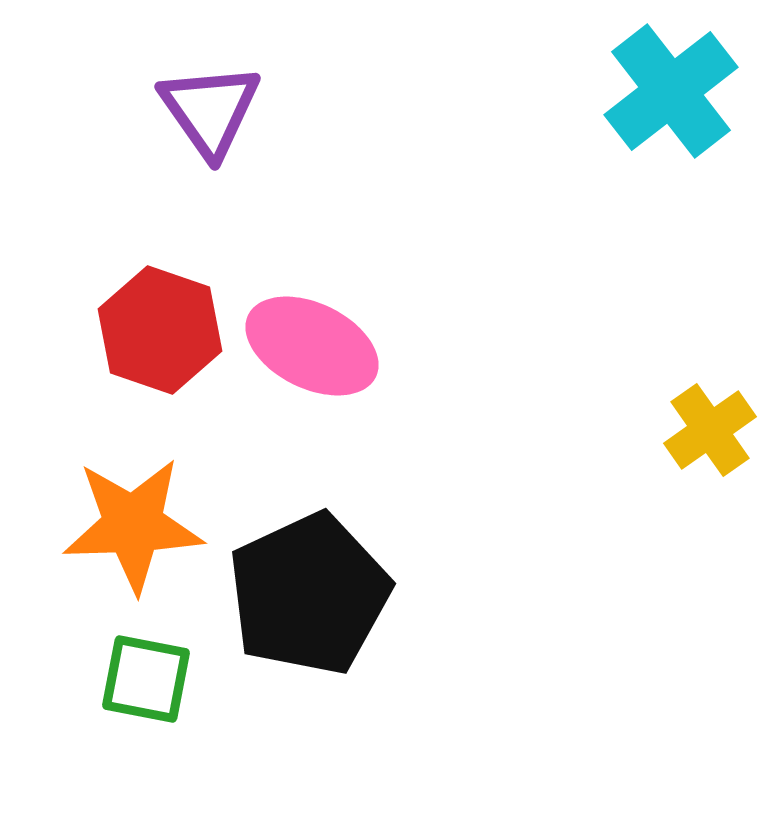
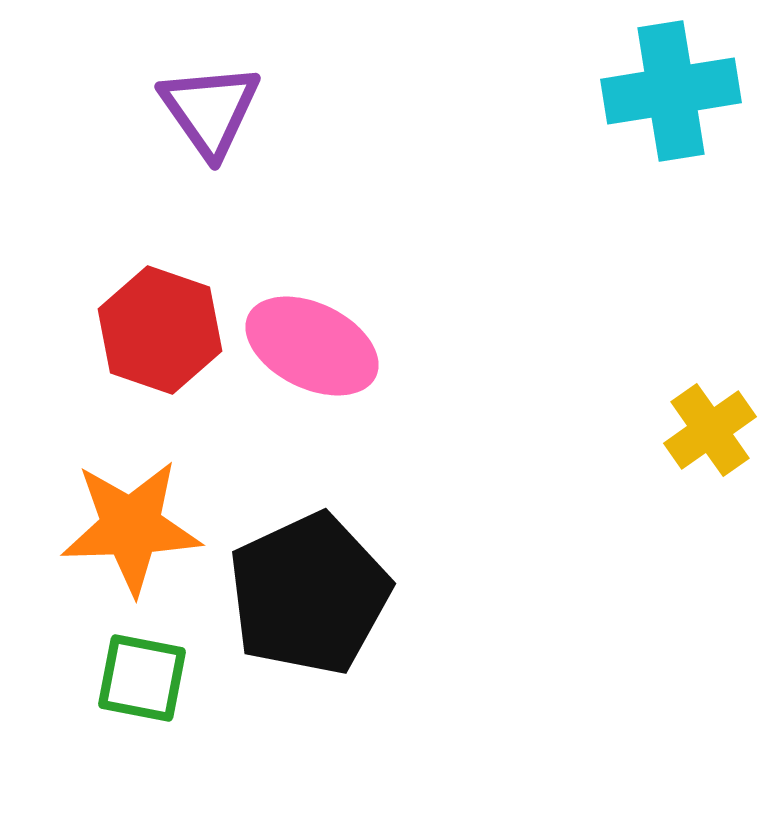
cyan cross: rotated 29 degrees clockwise
orange star: moved 2 px left, 2 px down
green square: moved 4 px left, 1 px up
